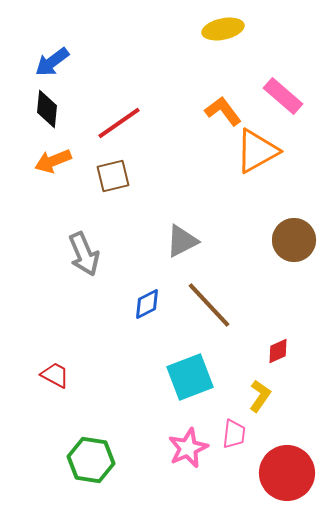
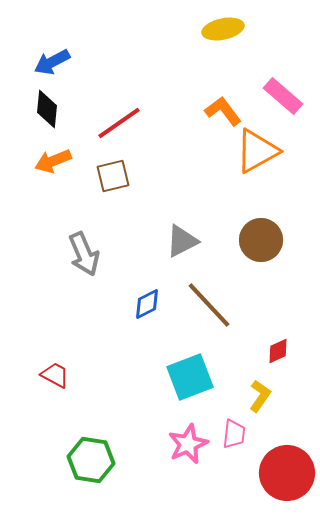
blue arrow: rotated 9 degrees clockwise
brown circle: moved 33 px left
pink star: moved 4 px up
